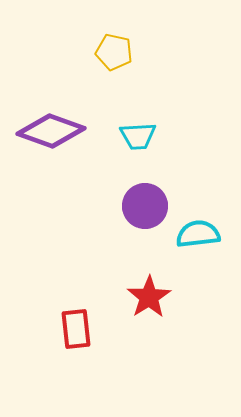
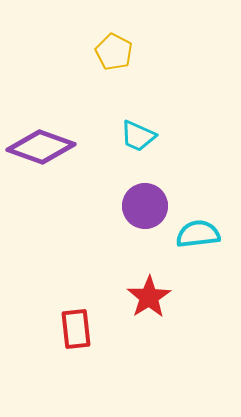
yellow pentagon: rotated 15 degrees clockwise
purple diamond: moved 10 px left, 16 px down
cyan trapezoid: rotated 27 degrees clockwise
